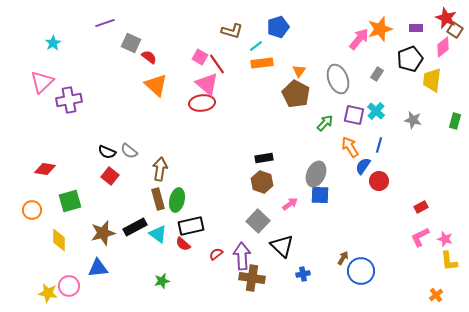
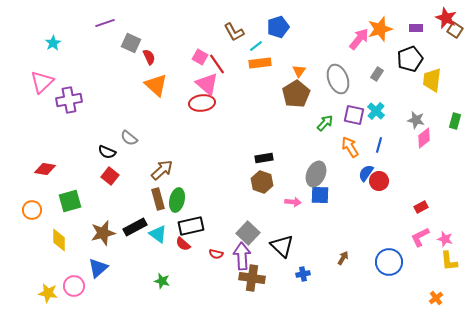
brown L-shape at (232, 31): moved 2 px right, 1 px down; rotated 45 degrees clockwise
pink diamond at (443, 47): moved 19 px left, 91 px down
red semicircle at (149, 57): rotated 28 degrees clockwise
orange rectangle at (262, 63): moved 2 px left
brown pentagon at (296, 94): rotated 12 degrees clockwise
gray star at (413, 120): moved 3 px right
gray semicircle at (129, 151): moved 13 px up
blue semicircle at (363, 166): moved 3 px right, 7 px down
brown arrow at (160, 169): moved 2 px right, 1 px down; rotated 40 degrees clockwise
pink arrow at (290, 204): moved 3 px right, 2 px up; rotated 42 degrees clockwise
gray square at (258, 221): moved 10 px left, 12 px down
red semicircle at (216, 254): rotated 128 degrees counterclockwise
blue triangle at (98, 268): rotated 35 degrees counterclockwise
blue circle at (361, 271): moved 28 px right, 9 px up
green star at (162, 281): rotated 28 degrees clockwise
pink circle at (69, 286): moved 5 px right
orange cross at (436, 295): moved 3 px down
